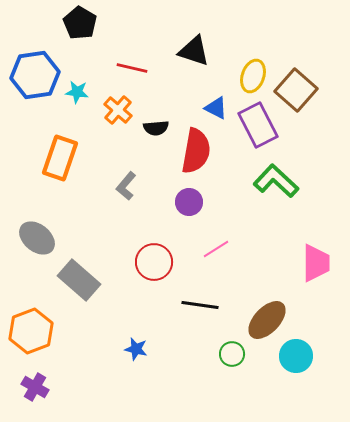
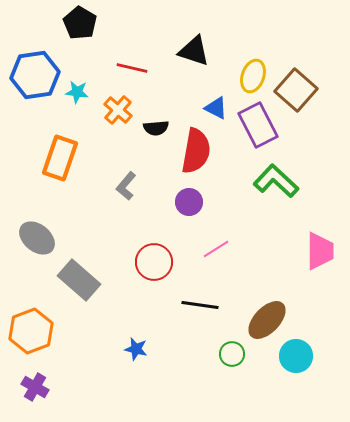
pink trapezoid: moved 4 px right, 12 px up
